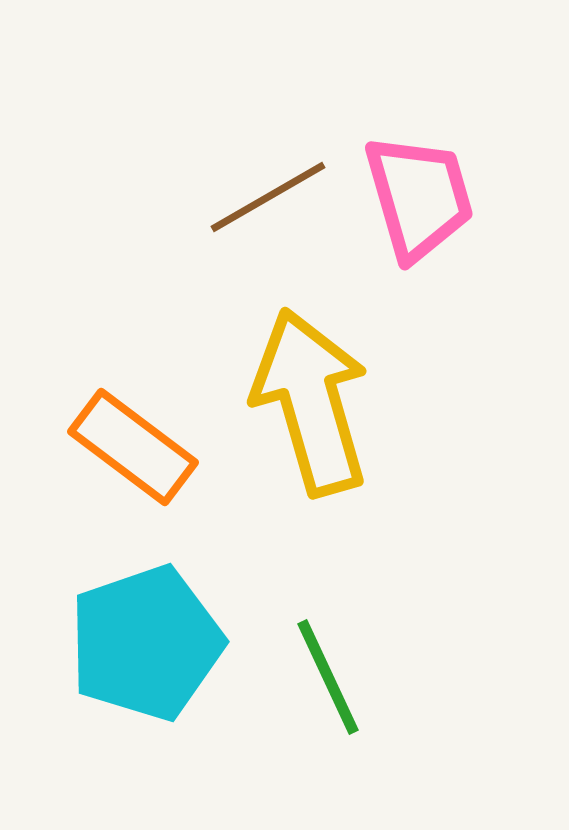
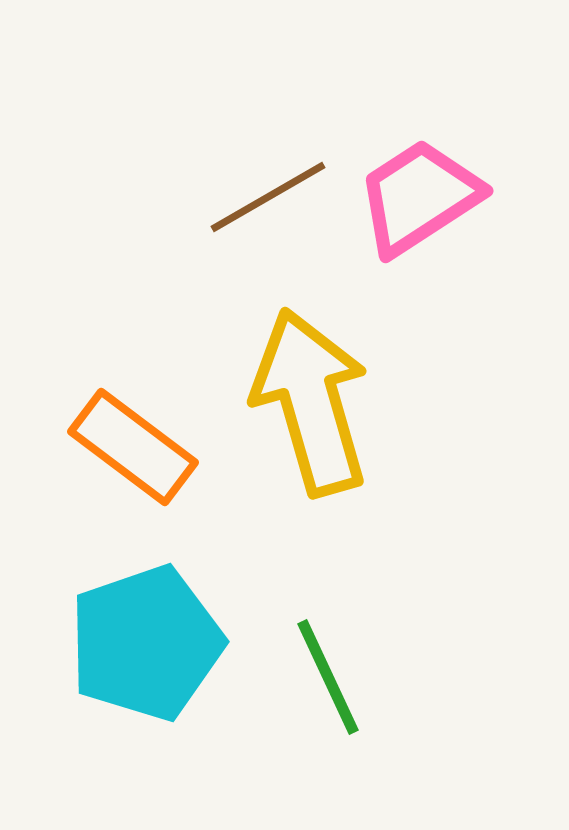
pink trapezoid: rotated 107 degrees counterclockwise
